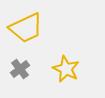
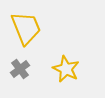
yellow trapezoid: rotated 87 degrees counterclockwise
